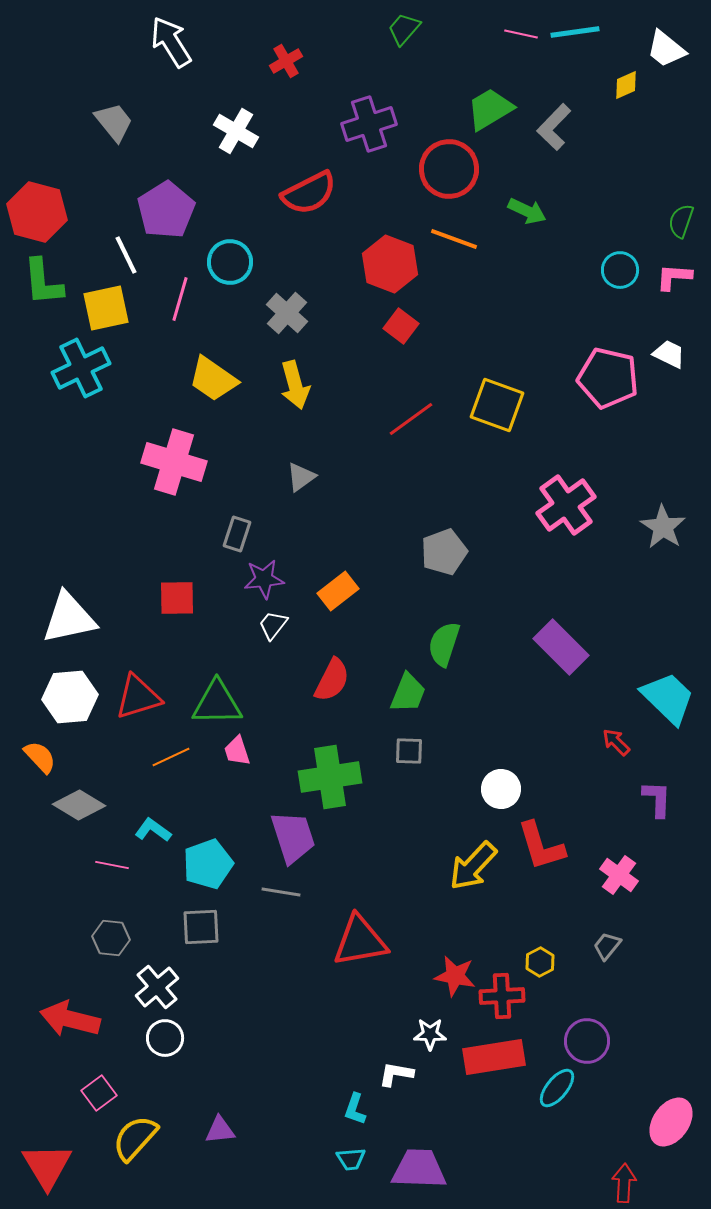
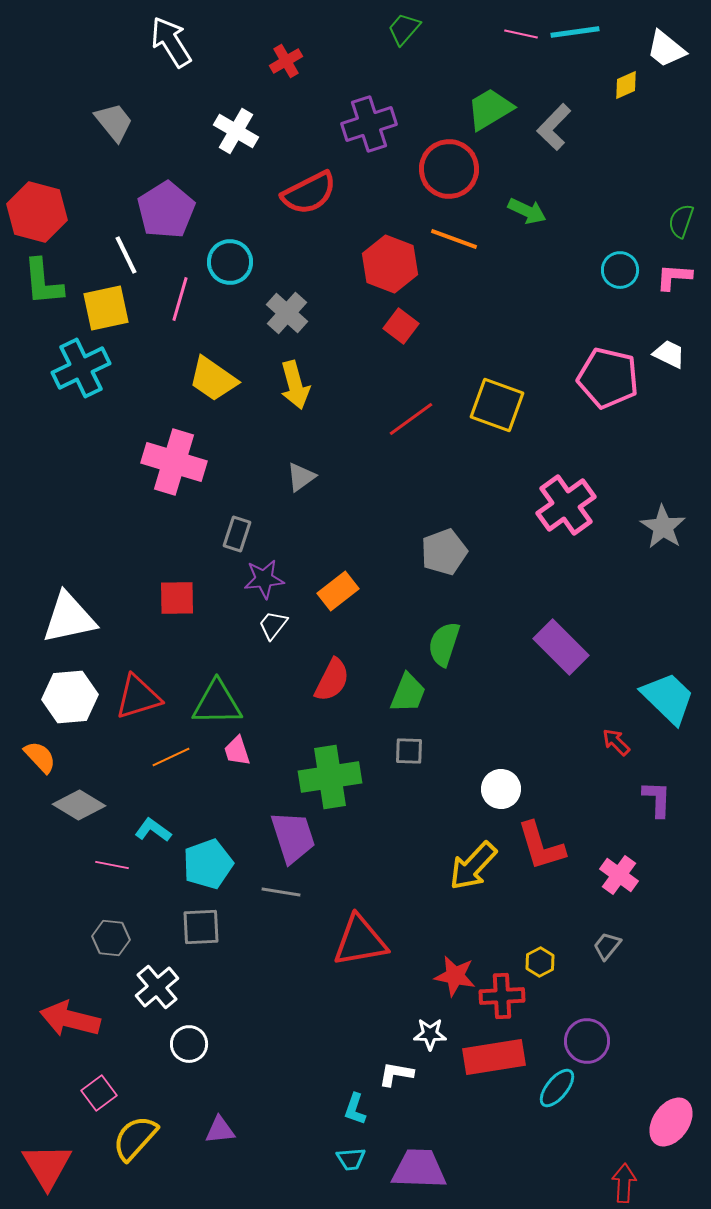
white circle at (165, 1038): moved 24 px right, 6 px down
